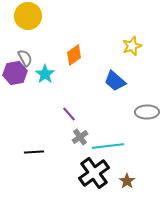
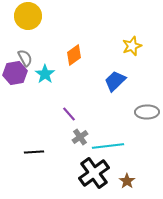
blue trapezoid: rotated 95 degrees clockwise
